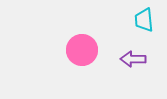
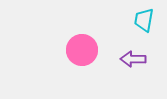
cyan trapezoid: rotated 15 degrees clockwise
